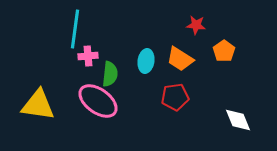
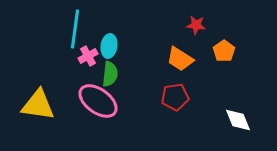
pink cross: rotated 24 degrees counterclockwise
cyan ellipse: moved 37 px left, 15 px up
